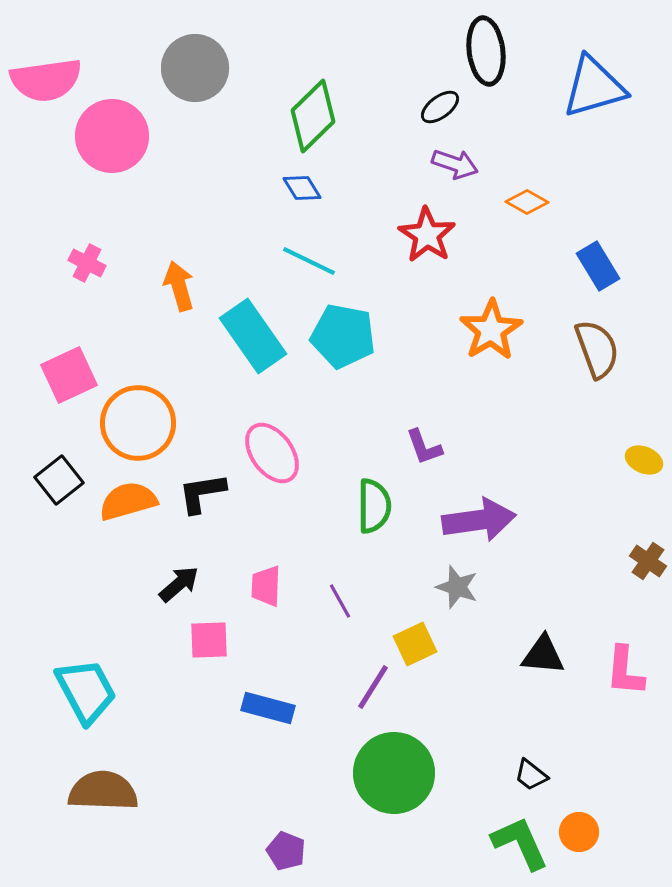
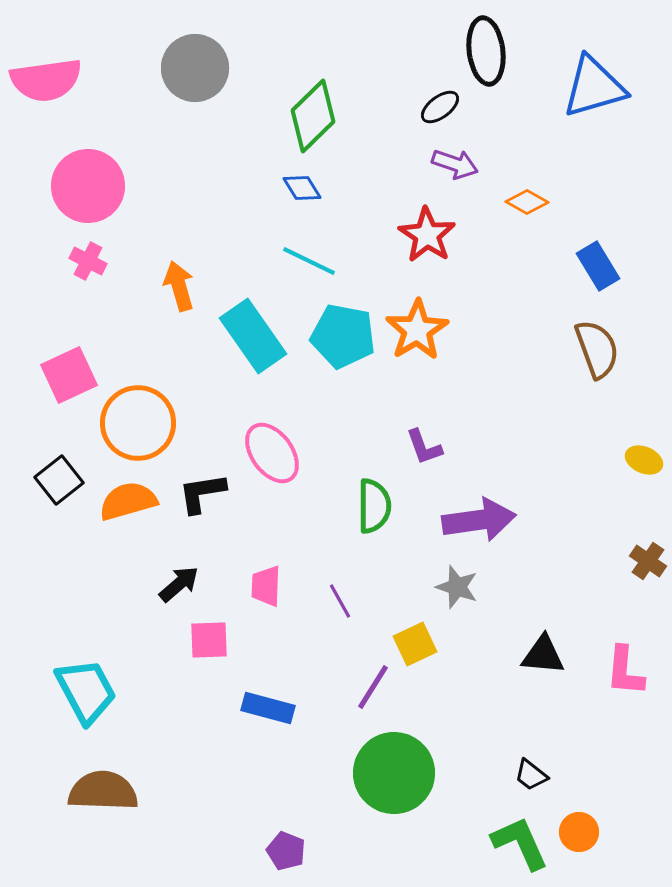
pink circle at (112, 136): moved 24 px left, 50 px down
pink cross at (87, 263): moved 1 px right, 2 px up
orange star at (491, 330): moved 74 px left
